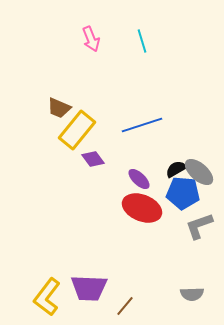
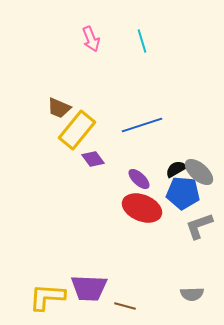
yellow L-shape: rotated 57 degrees clockwise
brown line: rotated 65 degrees clockwise
